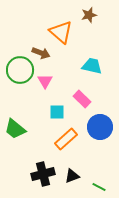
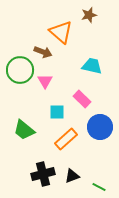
brown arrow: moved 2 px right, 1 px up
green trapezoid: moved 9 px right, 1 px down
